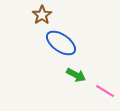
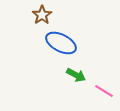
blue ellipse: rotated 8 degrees counterclockwise
pink line: moved 1 px left
